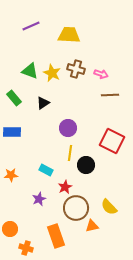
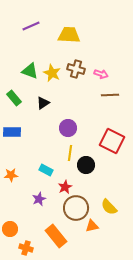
orange rectangle: rotated 20 degrees counterclockwise
